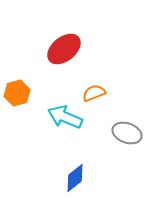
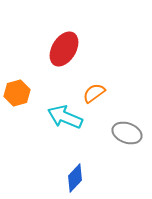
red ellipse: rotated 20 degrees counterclockwise
orange semicircle: rotated 15 degrees counterclockwise
blue diamond: rotated 8 degrees counterclockwise
